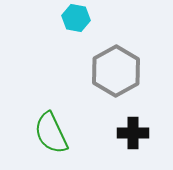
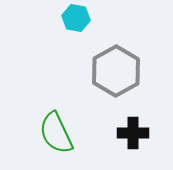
green semicircle: moved 5 px right
